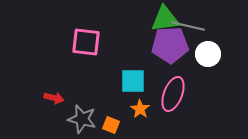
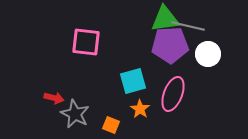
cyan square: rotated 16 degrees counterclockwise
gray star: moved 7 px left, 5 px up; rotated 12 degrees clockwise
